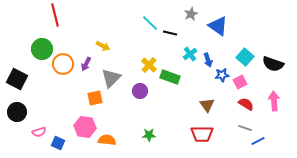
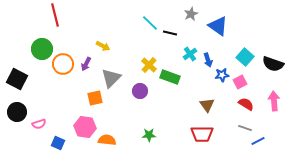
pink semicircle: moved 8 px up
